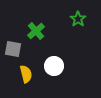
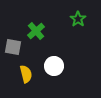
gray square: moved 2 px up
